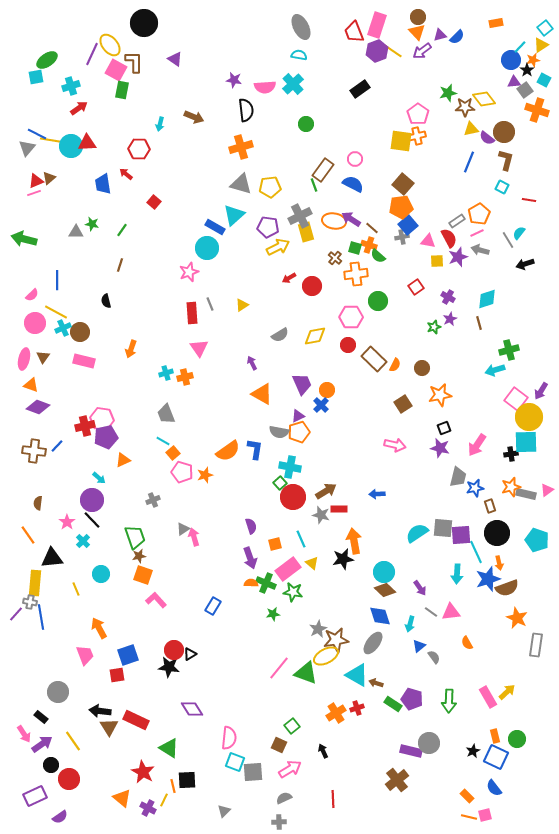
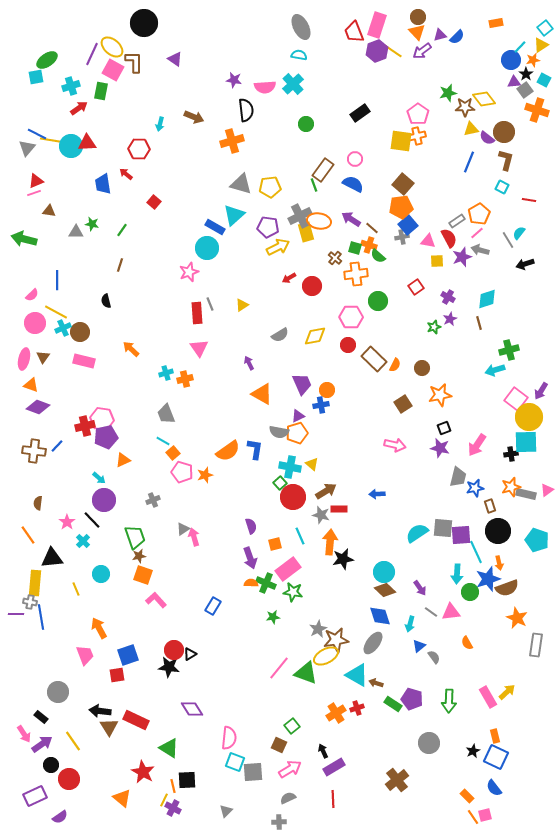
yellow ellipse at (110, 45): moved 2 px right, 2 px down; rotated 10 degrees counterclockwise
pink square at (116, 70): moved 3 px left
black star at (527, 70): moved 1 px left, 4 px down
black rectangle at (360, 89): moved 24 px down
green rectangle at (122, 90): moved 21 px left, 1 px down
orange cross at (241, 147): moved 9 px left, 6 px up
brown triangle at (49, 178): moved 33 px down; rotated 48 degrees clockwise
orange ellipse at (334, 221): moved 15 px left
pink line at (477, 233): rotated 16 degrees counterclockwise
purple star at (458, 257): moved 4 px right
red rectangle at (192, 313): moved 5 px right
orange arrow at (131, 349): rotated 114 degrees clockwise
purple arrow at (252, 363): moved 3 px left
orange cross at (185, 377): moved 2 px down
blue cross at (321, 405): rotated 35 degrees clockwise
orange pentagon at (299, 432): moved 2 px left, 1 px down
purple circle at (92, 500): moved 12 px right
black circle at (497, 533): moved 1 px right, 2 px up
cyan line at (301, 539): moved 1 px left, 3 px up
orange arrow at (354, 541): moved 24 px left, 1 px down; rotated 15 degrees clockwise
yellow triangle at (312, 563): moved 99 px up
purple line at (16, 614): rotated 49 degrees clockwise
green star at (273, 614): moved 3 px down
green circle at (517, 739): moved 47 px left, 147 px up
purple rectangle at (411, 751): moved 77 px left, 16 px down; rotated 45 degrees counterclockwise
gray semicircle at (284, 798): moved 4 px right
purple cross at (148, 808): moved 25 px right
gray triangle at (224, 811): moved 2 px right
orange line at (469, 817): moved 4 px right; rotated 42 degrees clockwise
